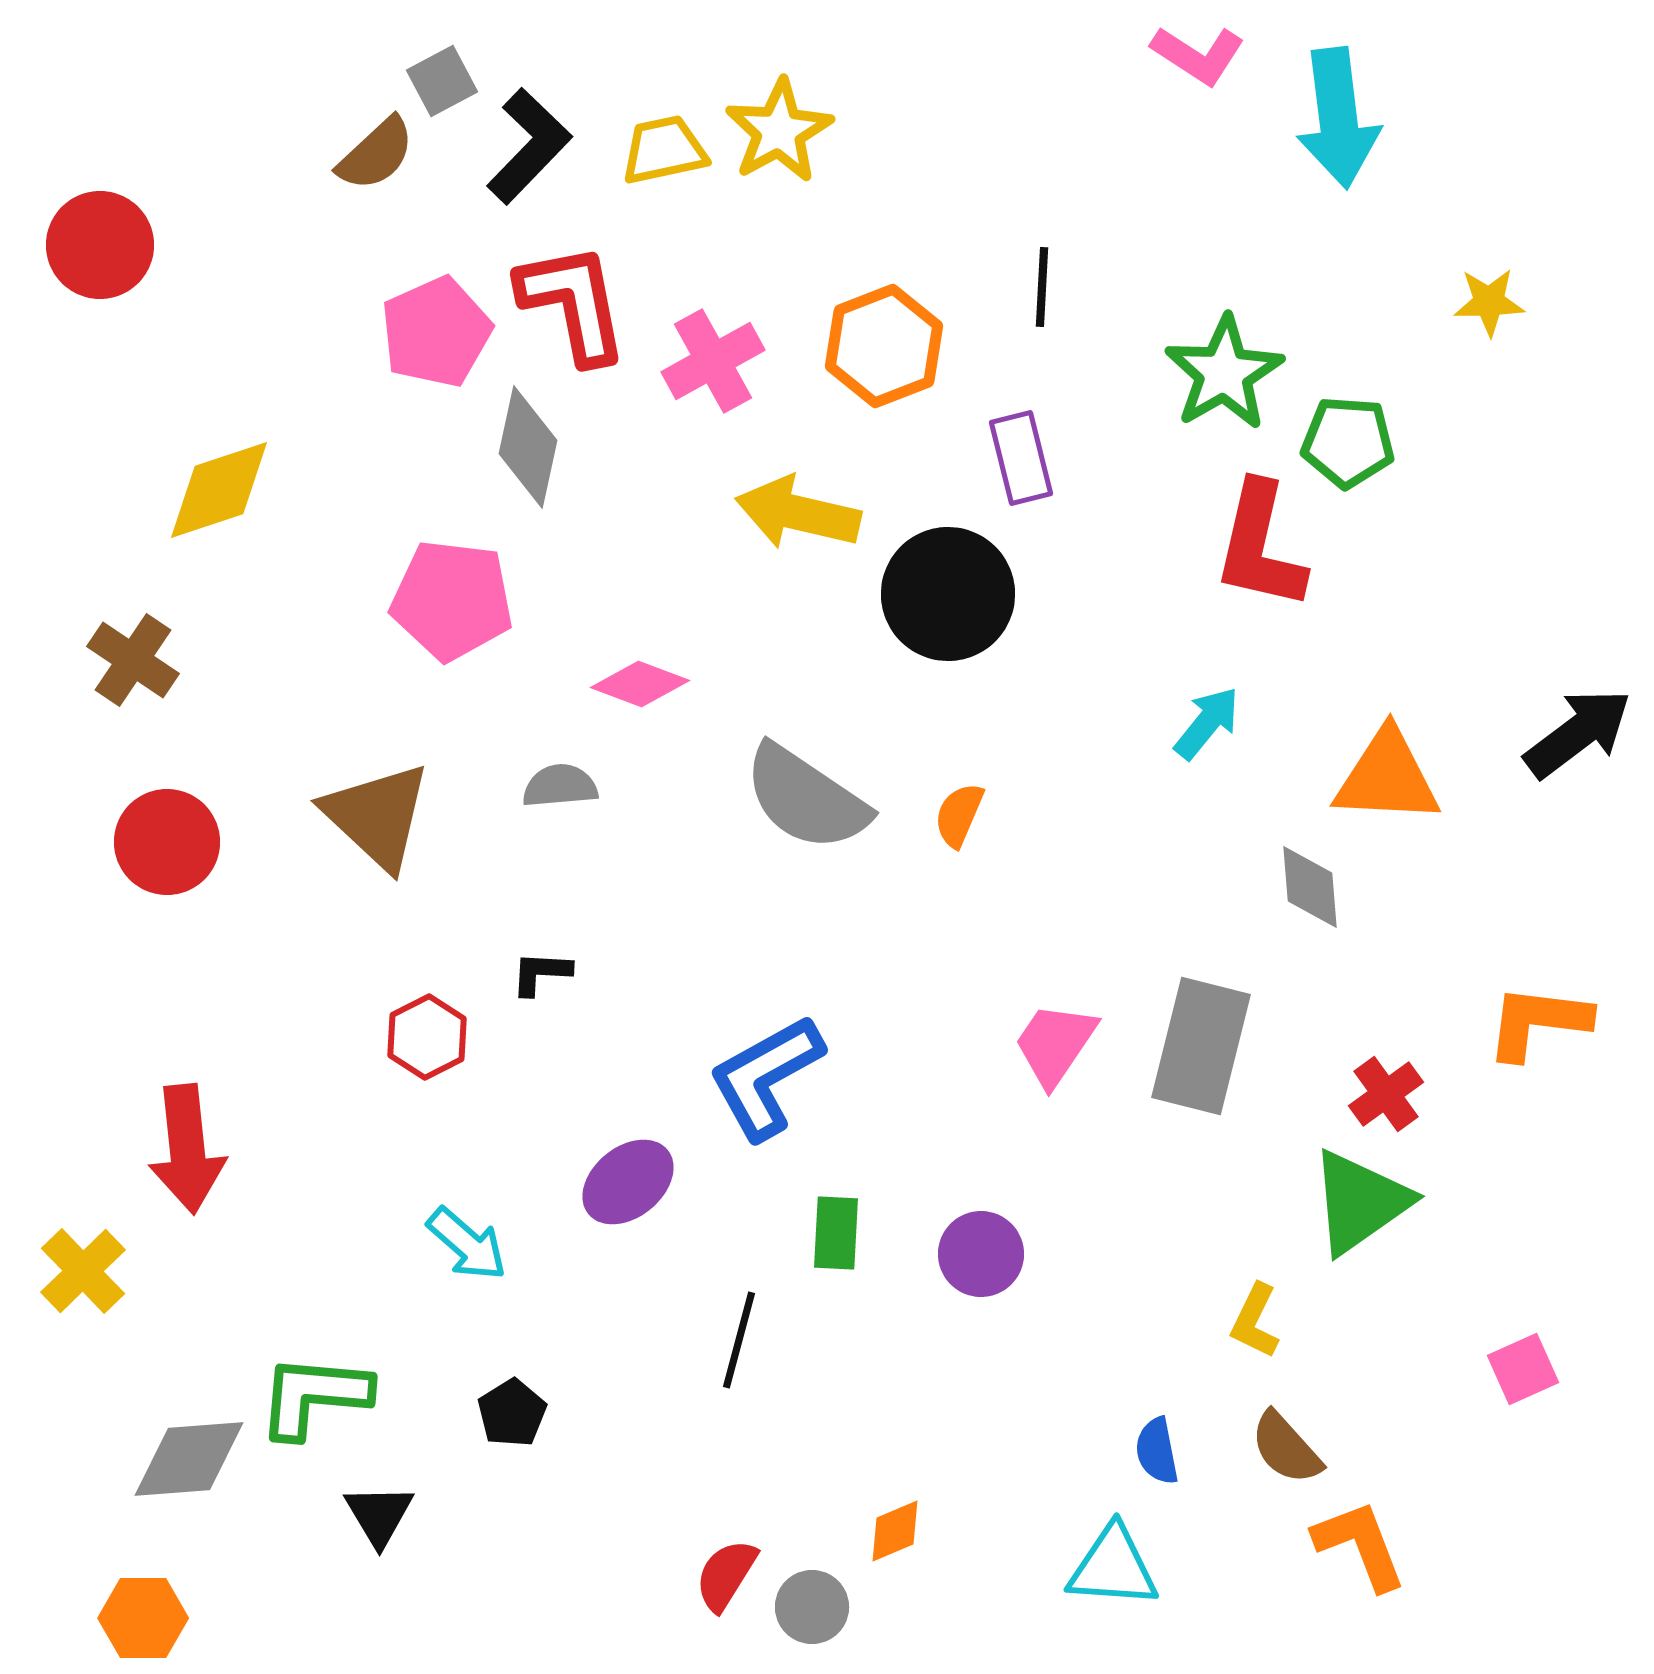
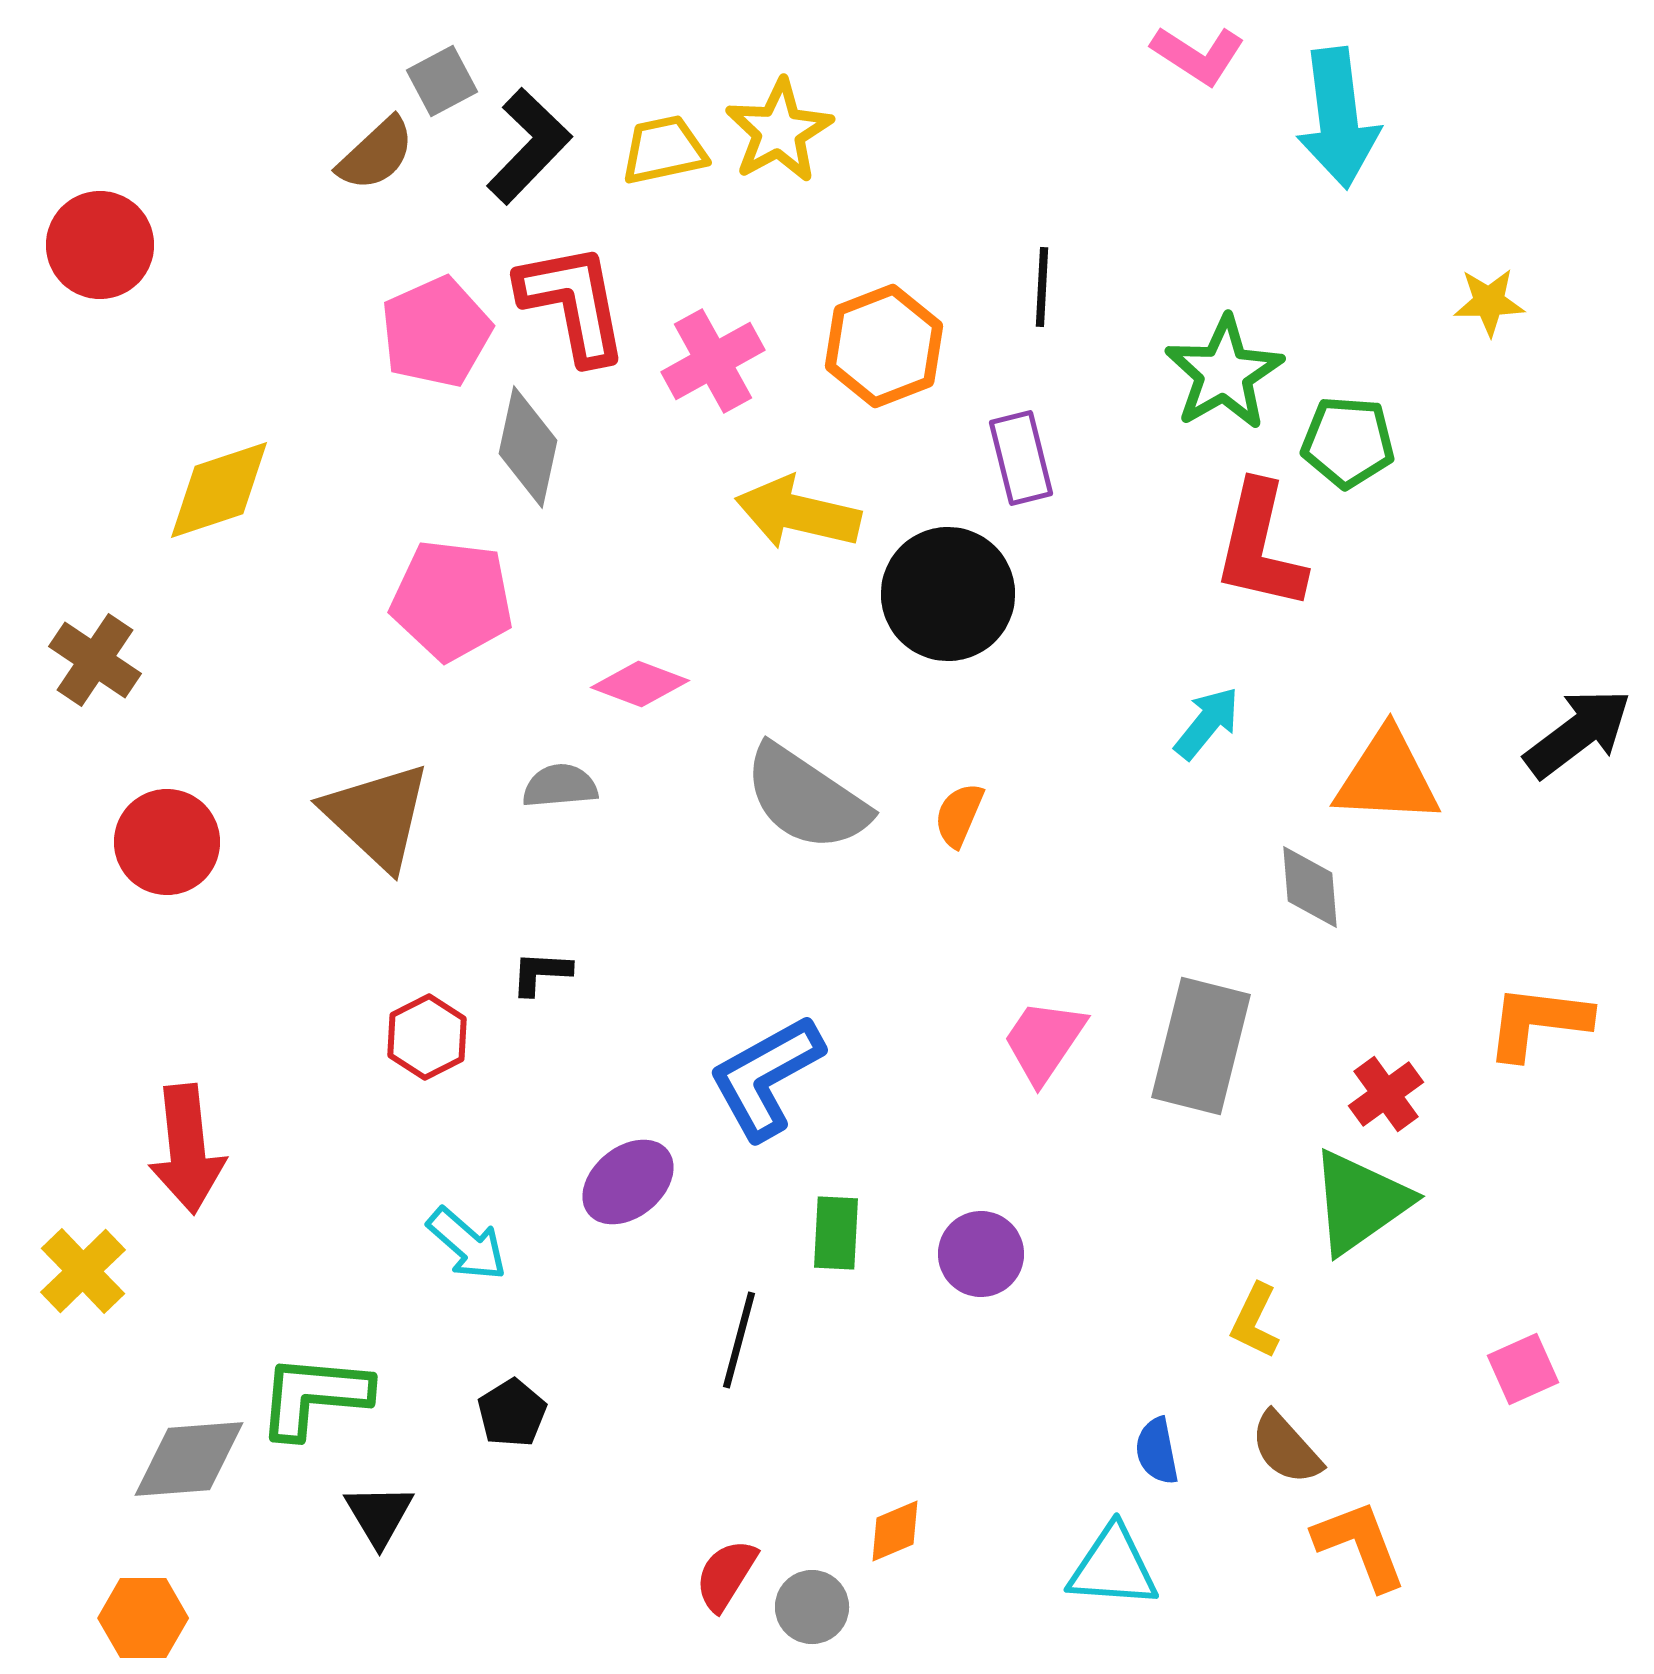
brown cross at (133, 660): moved 38 px left
pink trapezoid at (1055, 1044): moved 11 px left, 3 px up
